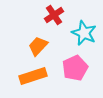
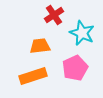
cyan star: moved 2 px left
orange trapezoid: moved 2 px right; rotated 40 degrees clockwise
